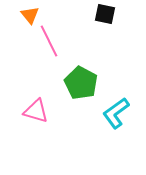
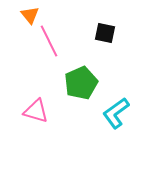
black square: moved 19 px down
green pentagon: rotated 20 degrees clockwise
